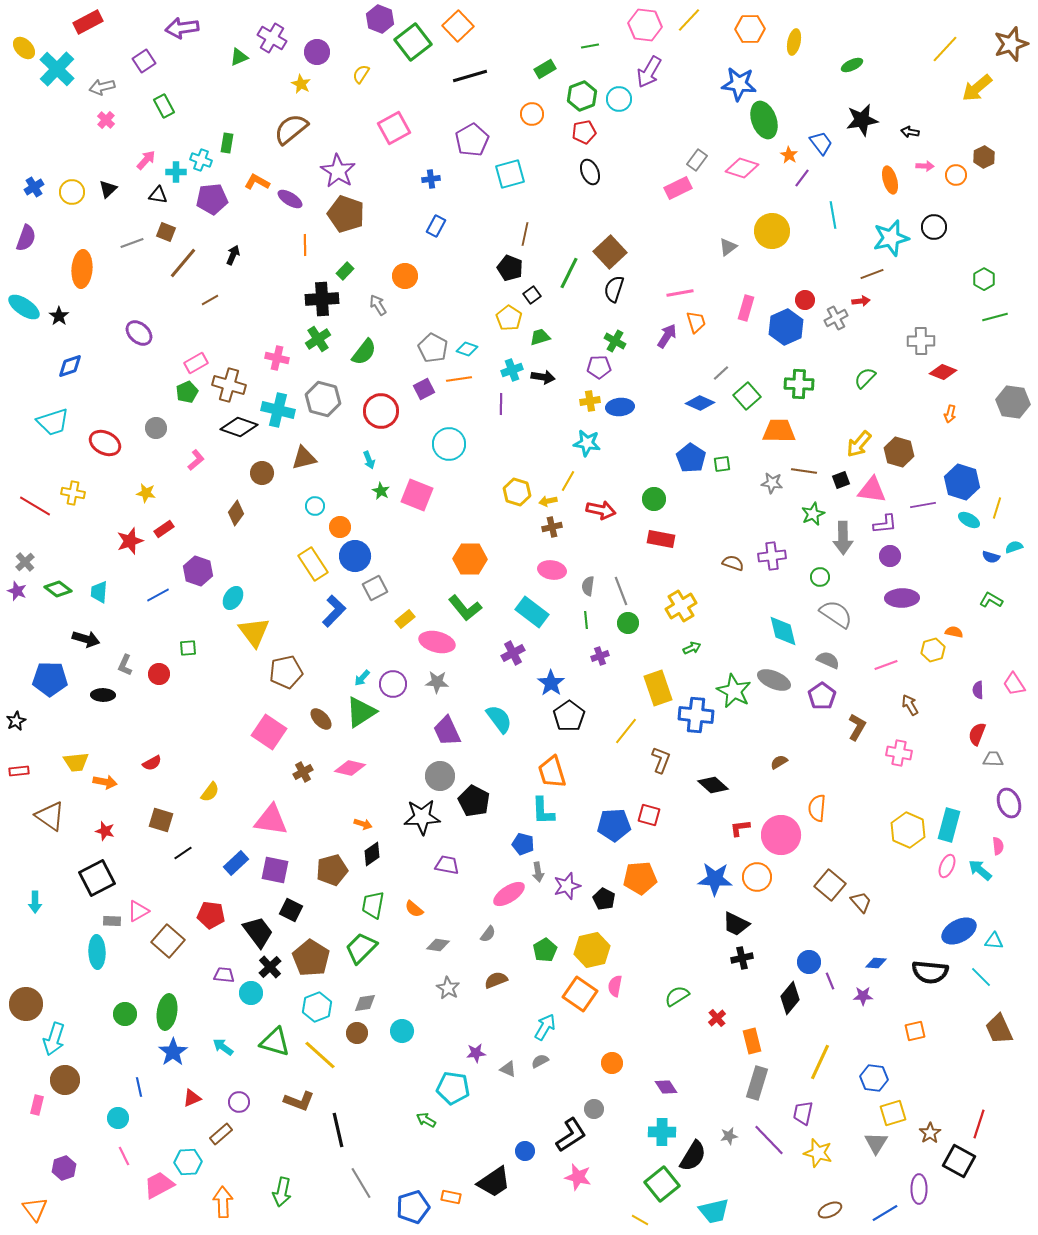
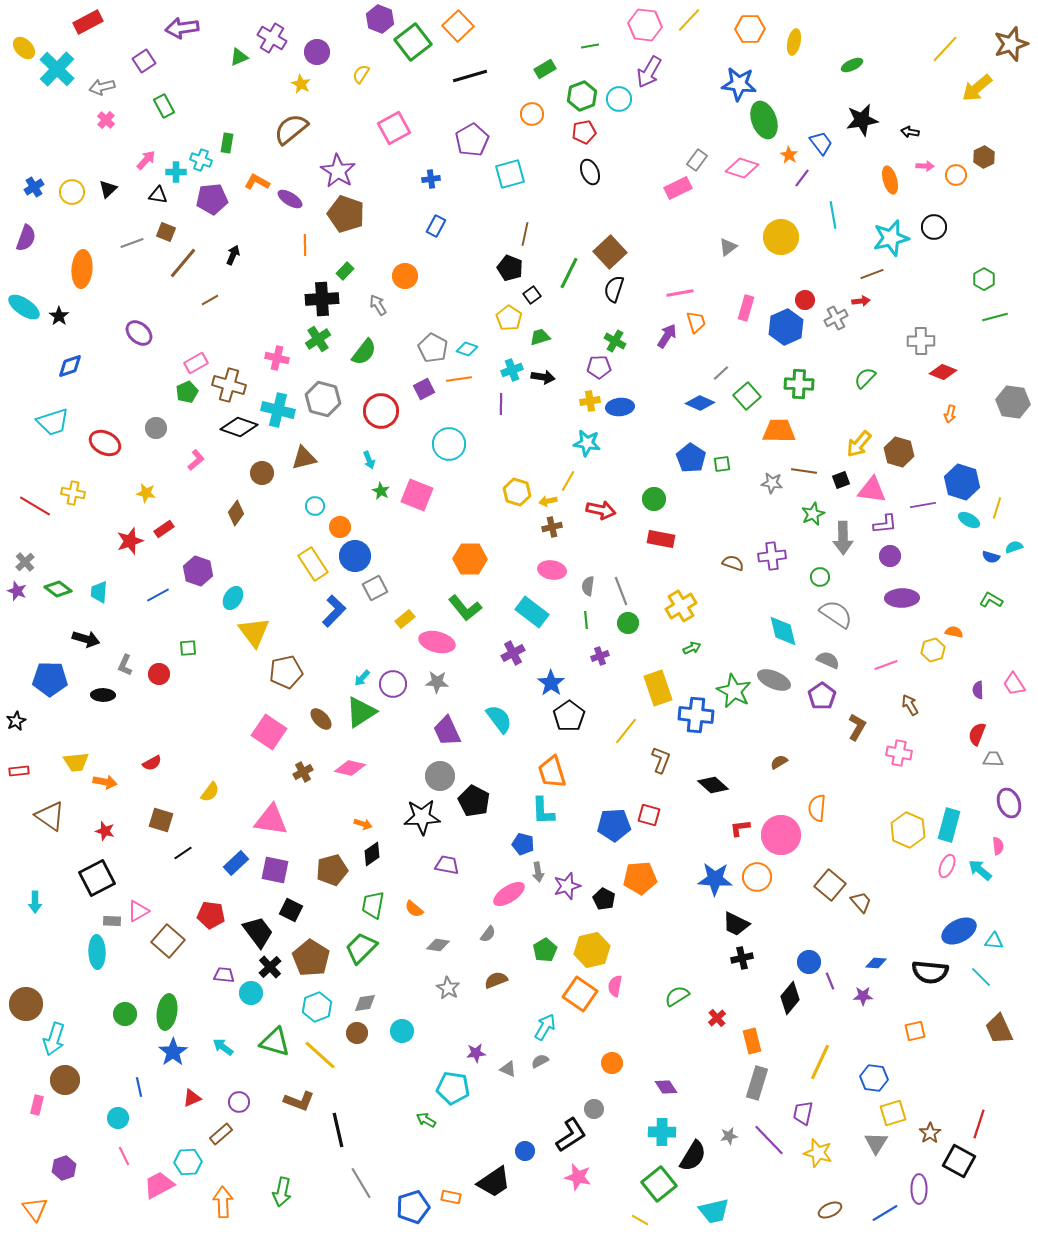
yellow circle at (772, 231): moved 9 px right, 6 px down
green square at (662, 1184): moved 3 px left
